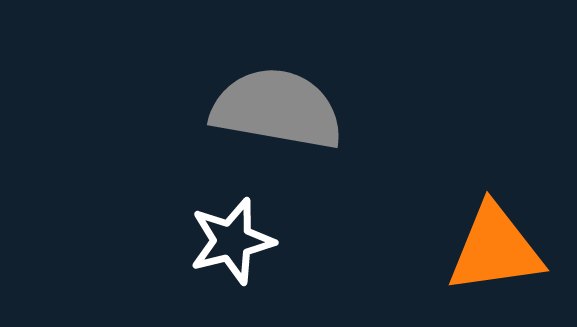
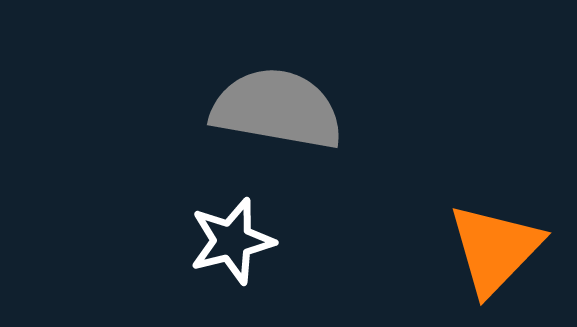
orange triangle: rotated 38 degrees counterclockwise
